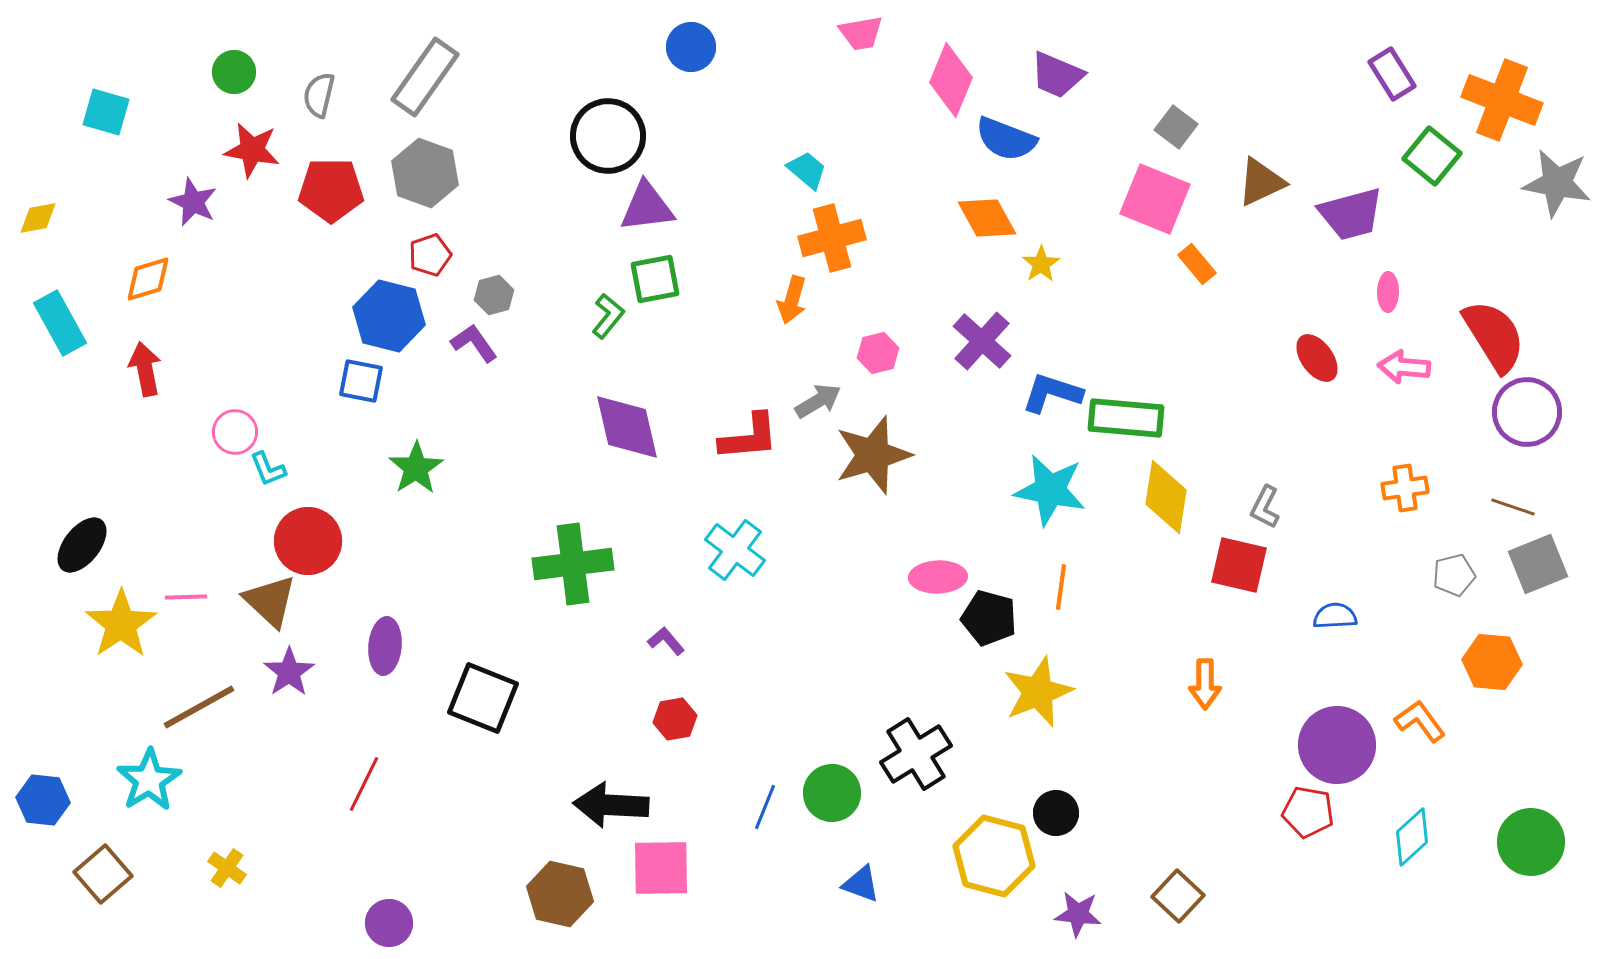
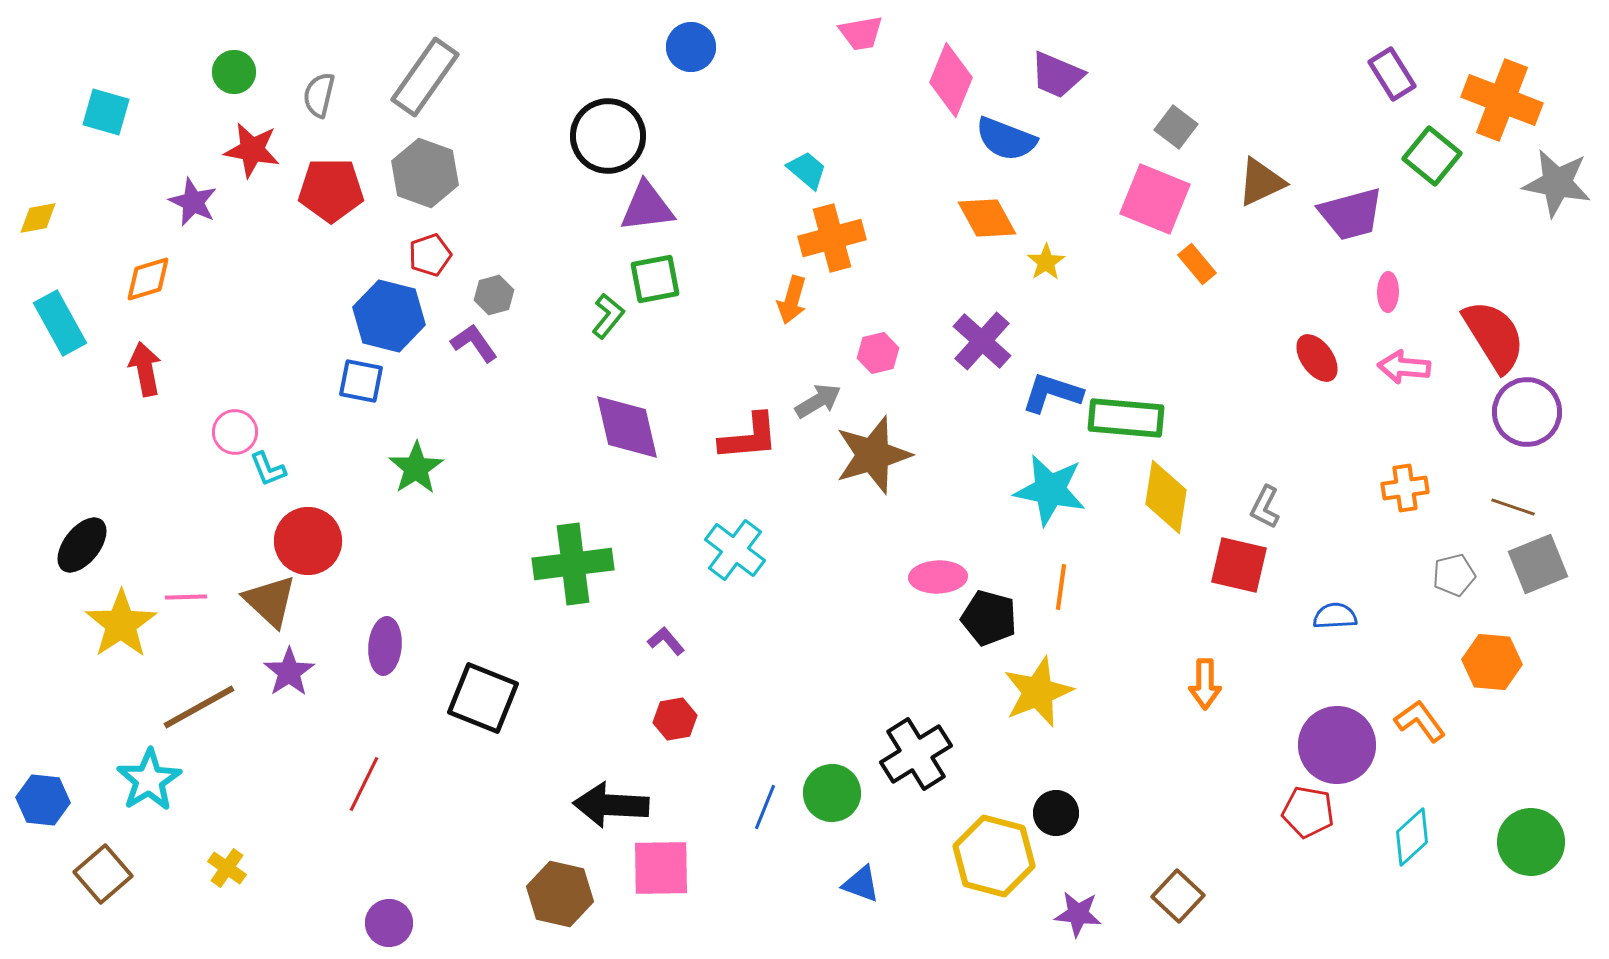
yellow star at (1041, 264): moved 5 px right, 2 px up
